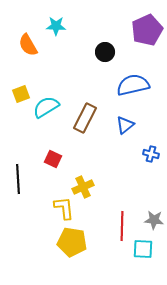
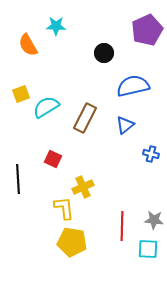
black circle: moved 1 px left, 1 px down
blue semicircle: moved 1 px down
cyan square: moved 5 px right
